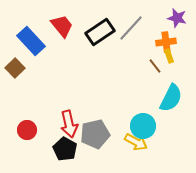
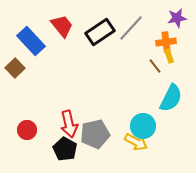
purple star: rotated 24 degrees counterclockwise
